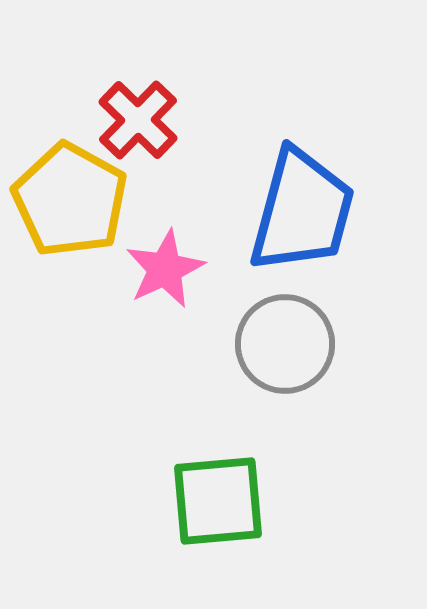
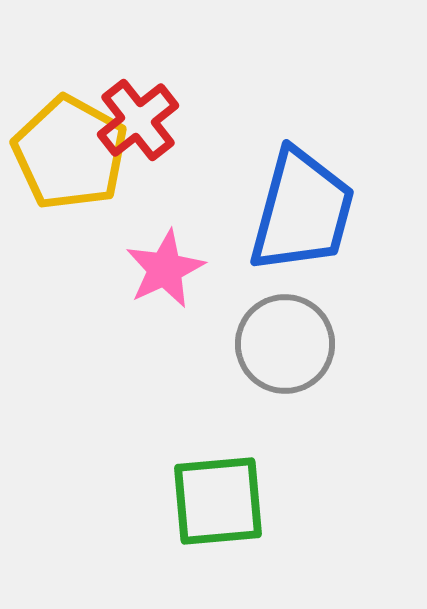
red cross: rotated 8 degrees clockwise
yellow pentagon: moved 47 px up
